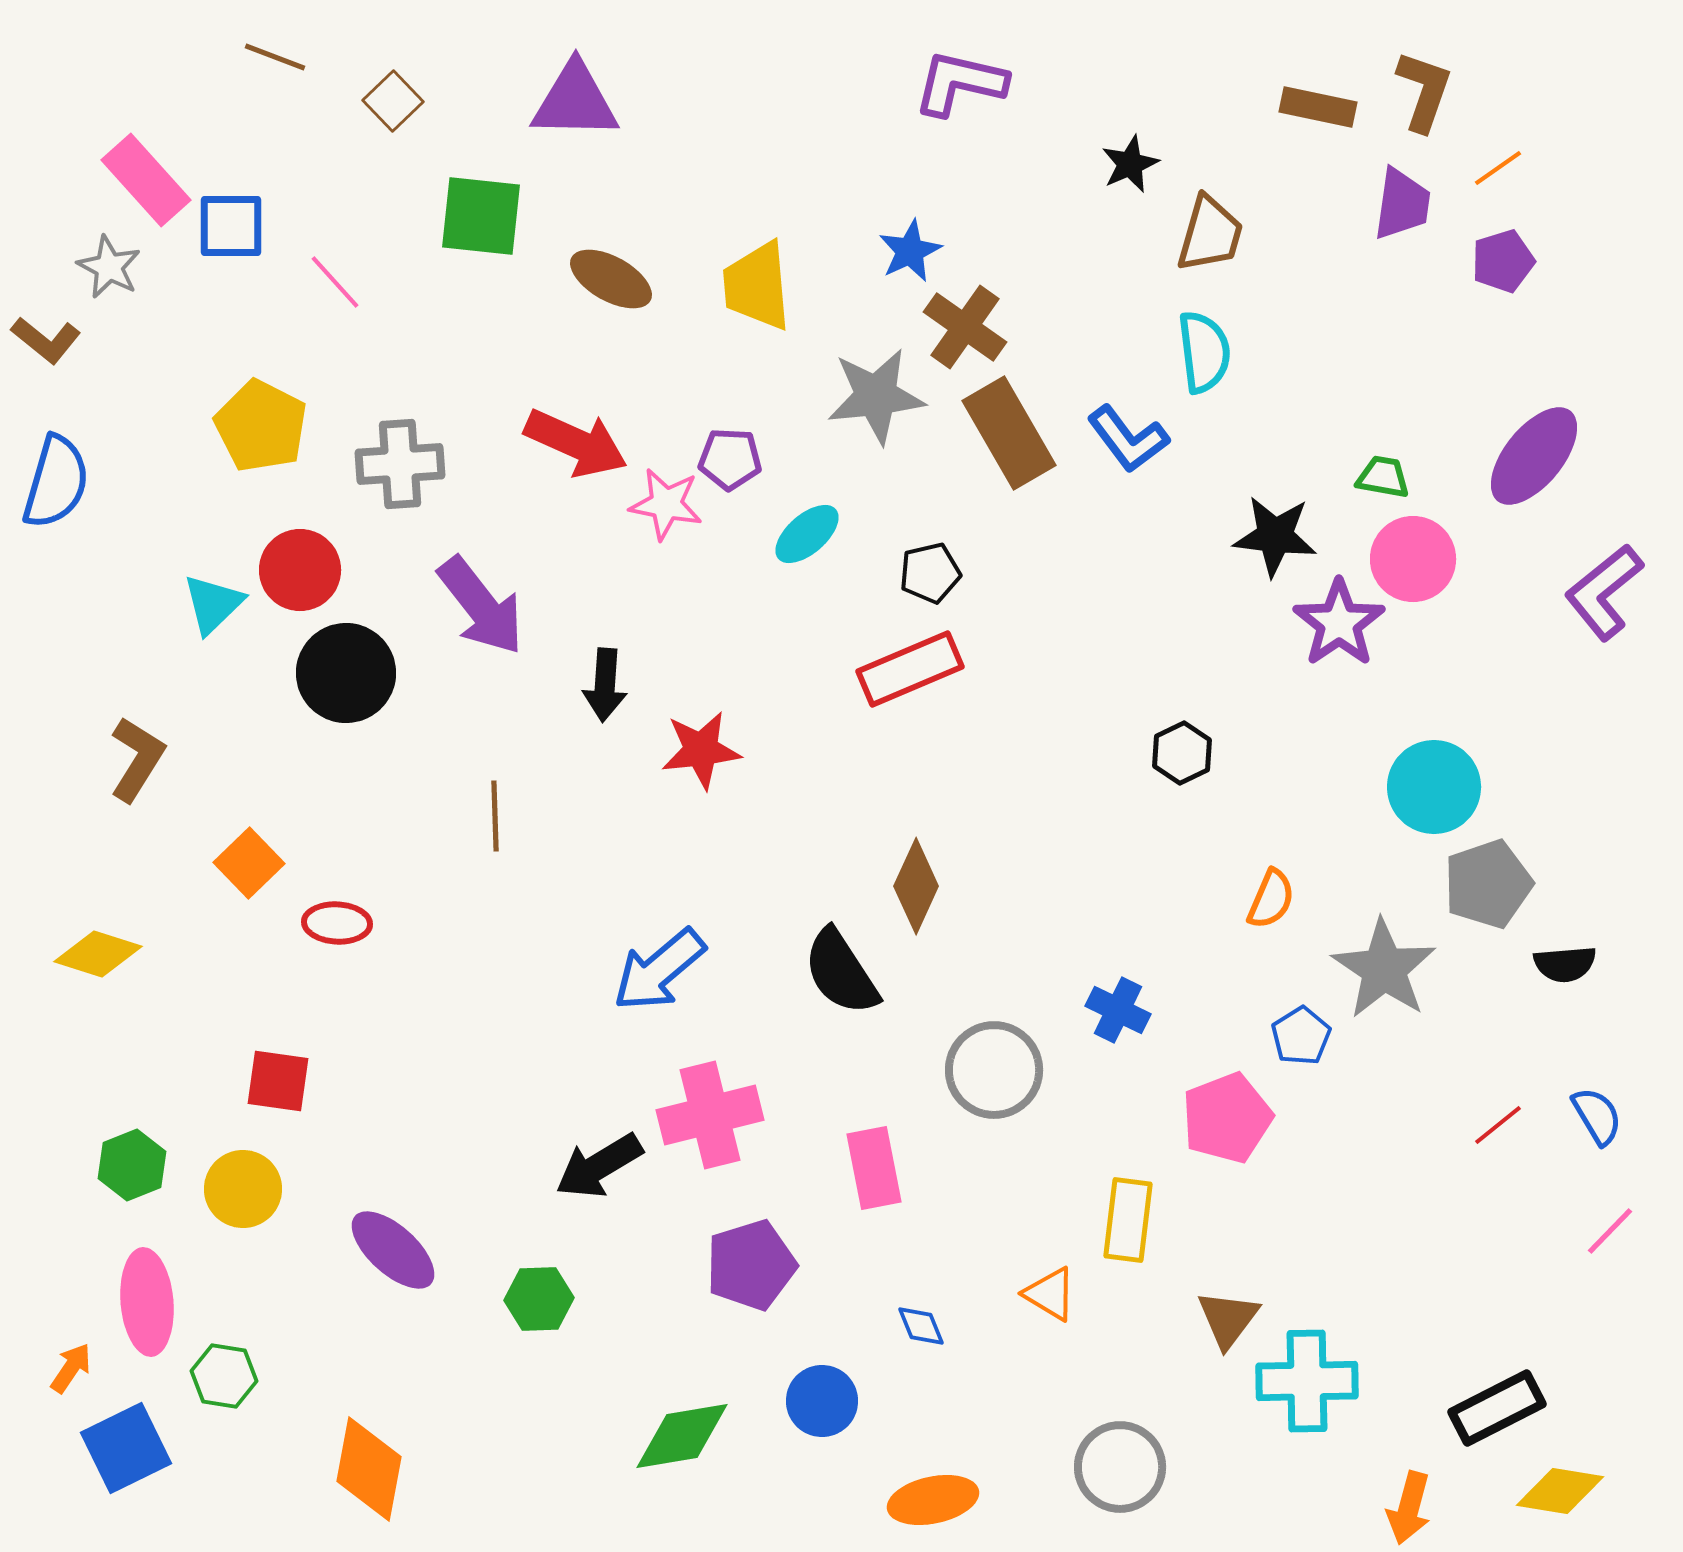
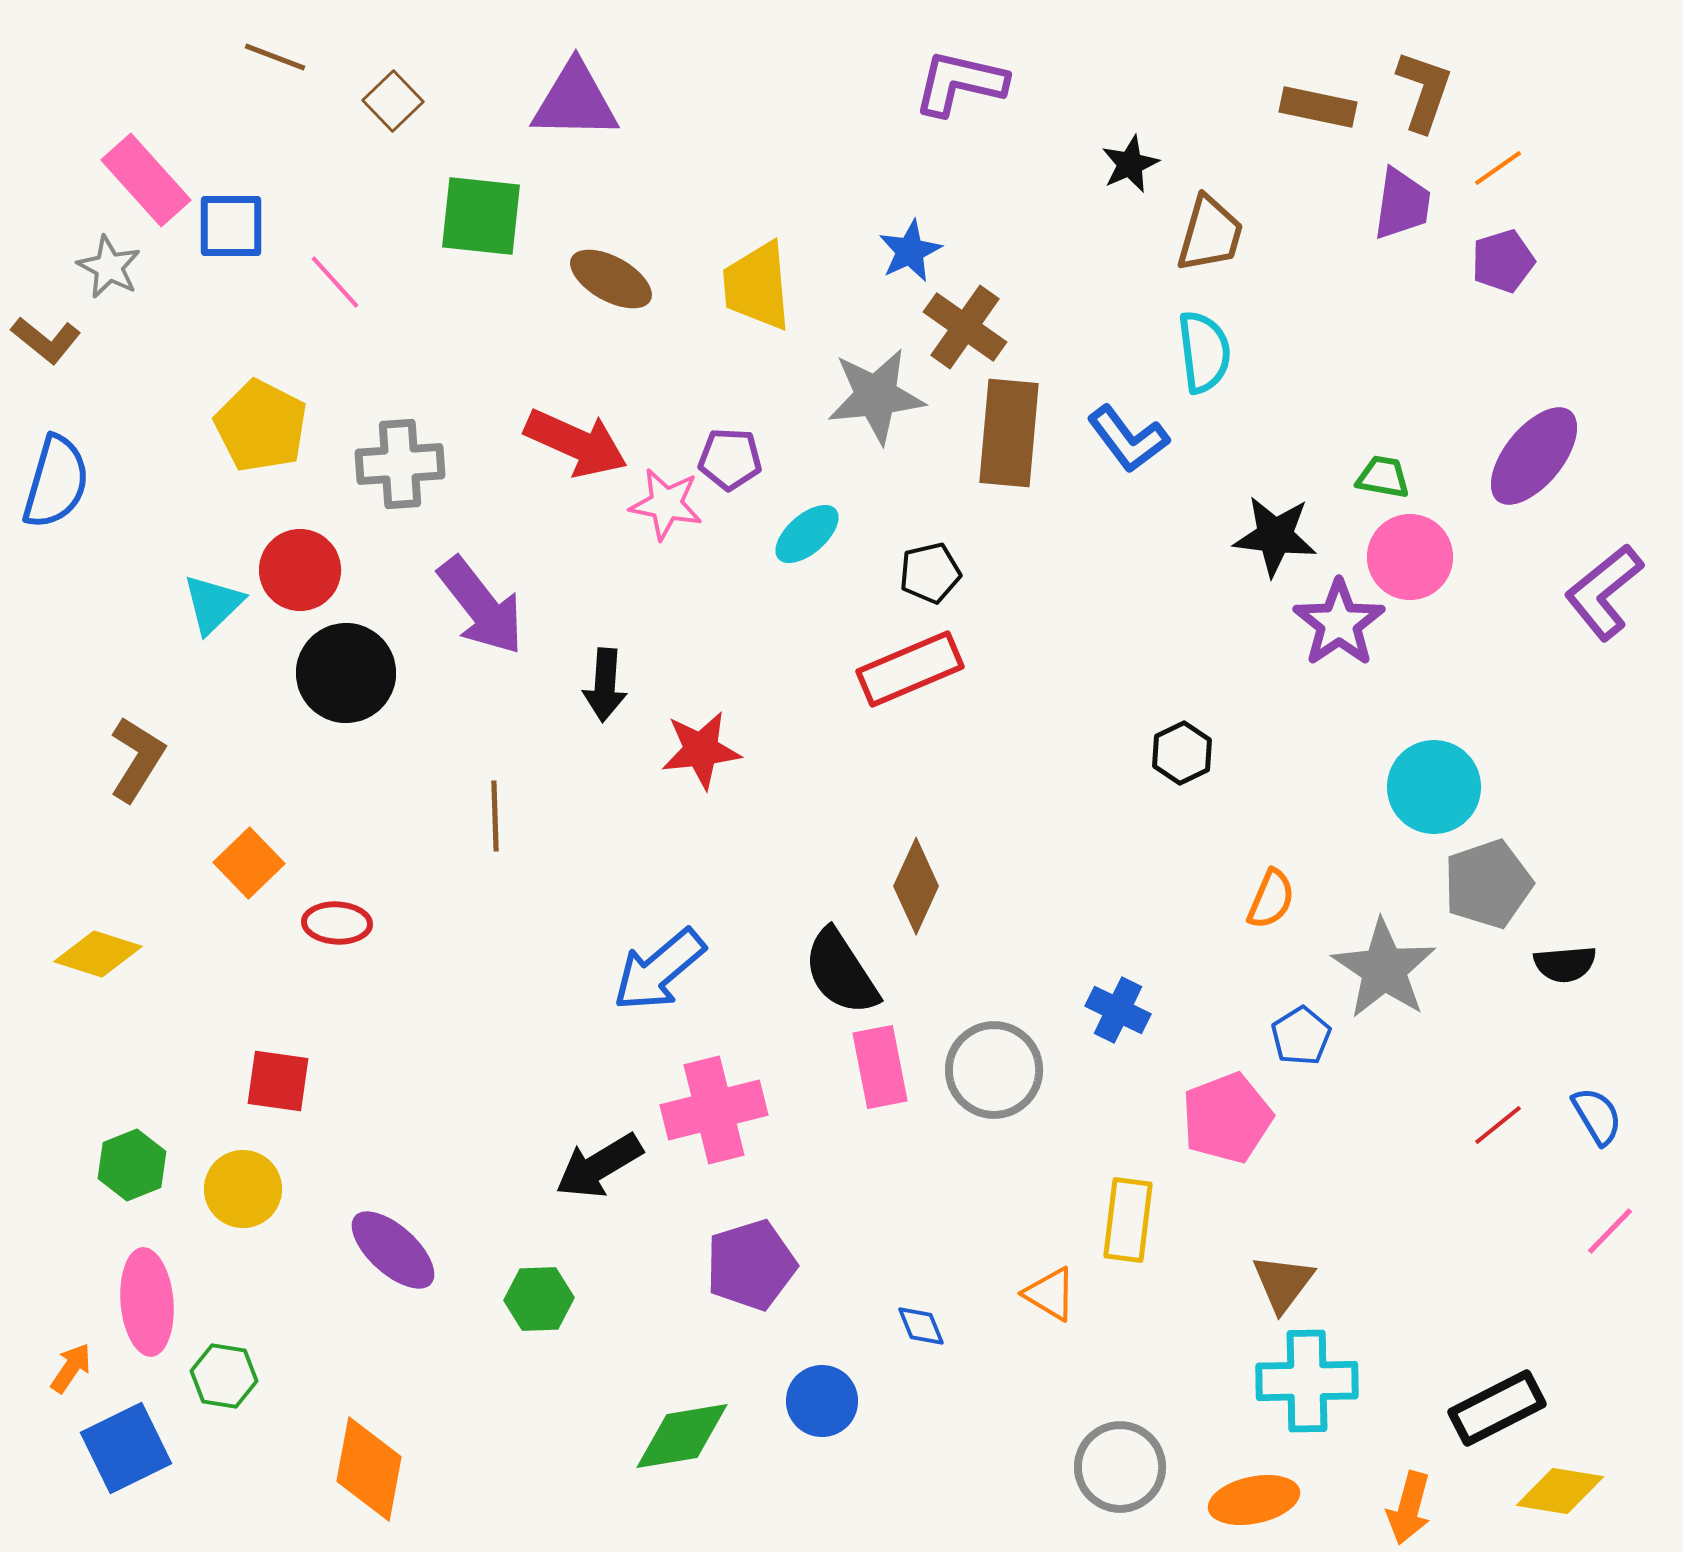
brown rectangle at (1009, 433): rotated 35 degrees clockwise
pink circle at (1413, 559): moved 3 px left, 2 px up
pink cross at (710, 1115): moved 4 px right, 5 px up
pink rectangle at (874, 1168): moved 6 px right, 101 px up
brown triangle at (1228, 1319): moved 55 px right, 36 px up
orange ellipse at (933, 1500): moved 321 px right
